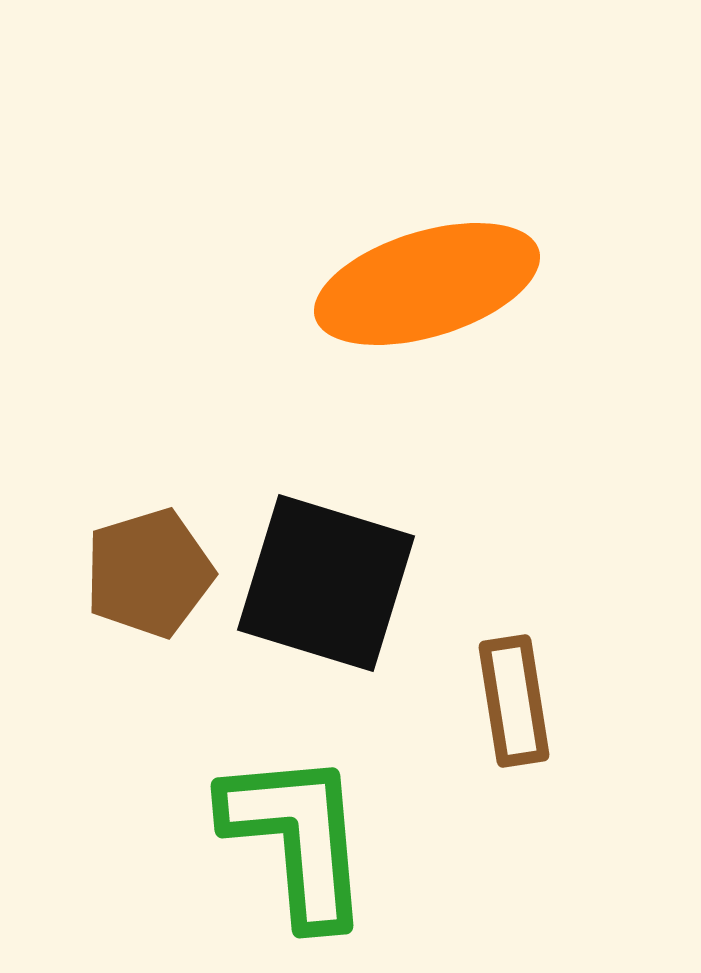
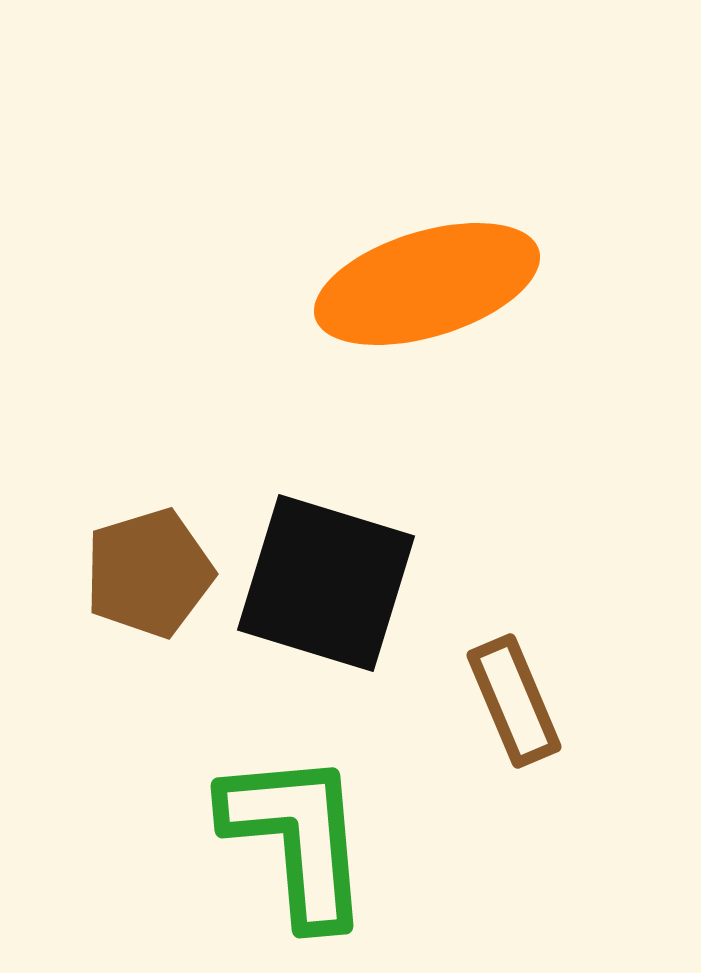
brown rectangle: rotated 14 degrees counterclockwise
